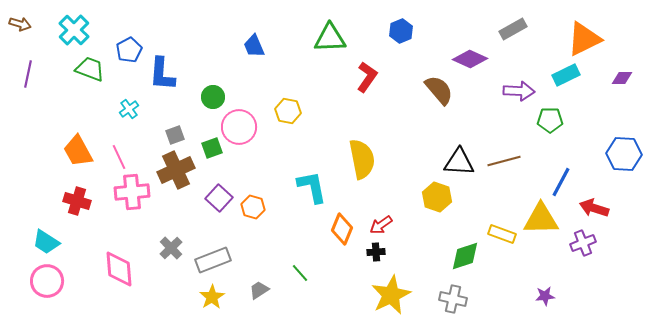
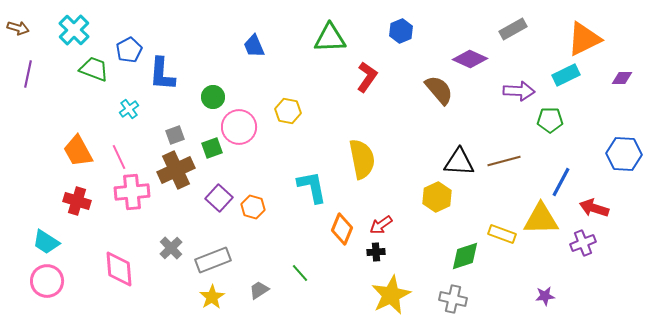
brown arrow at (20, 24): moved 2 px left, 4 px down
green trapezoid at (90, 69): moved 4 px right
yellow hexagon at (437, 197): rotated 16 degrees clockwise
